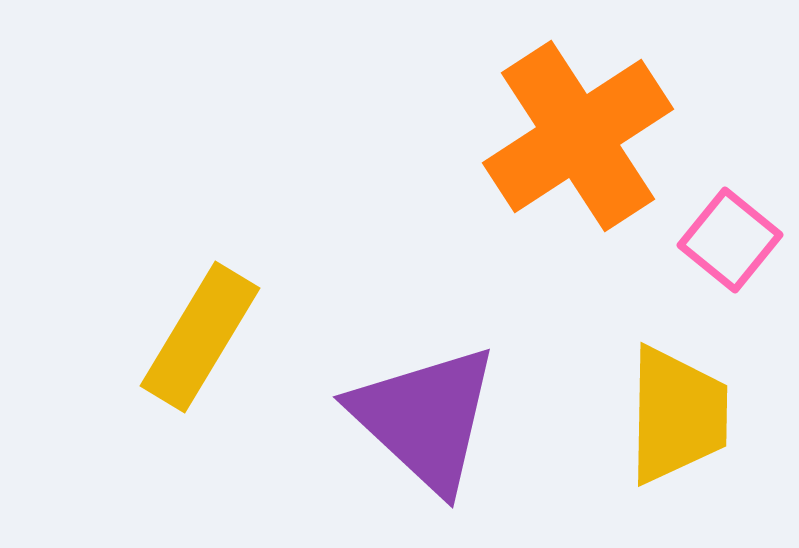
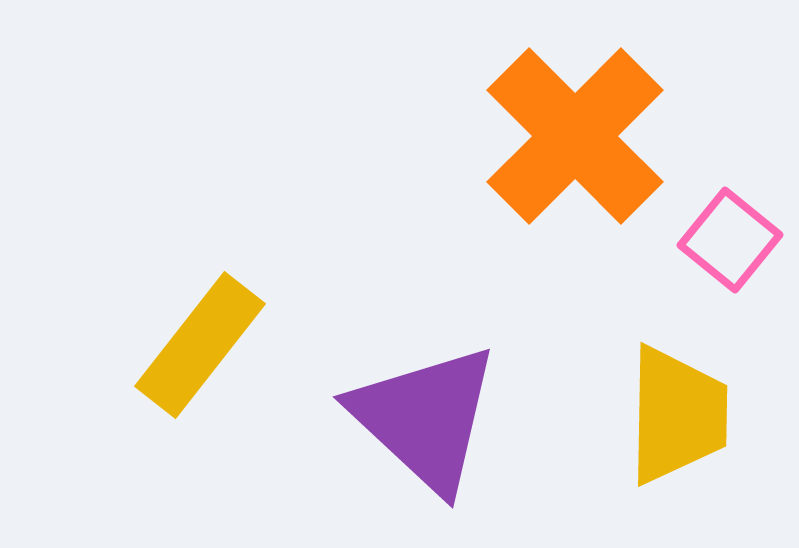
orange cross: moved 3 px left; rotated 12 degrees counterclockwise
yellow rectangle: moved 8 px down; rotated 7 degrees clockwise
